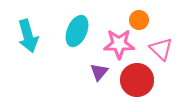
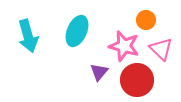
orange circle: moved 7 px right
pink star: moved 5 px right, 2 px down; rotated 16 degrees clockwise
